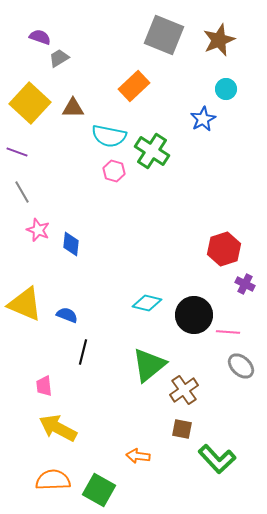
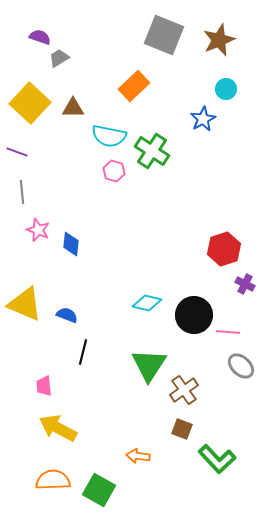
gray line: rotated 25 degrees clockwise
green triangle: rotated 18 degrees counterclockwise
brown square: rotated 10 degrees clockwise
